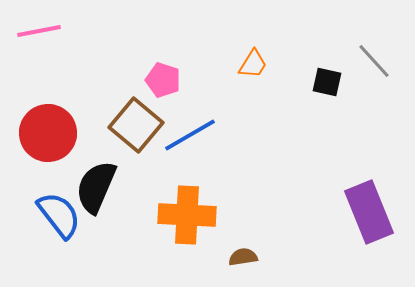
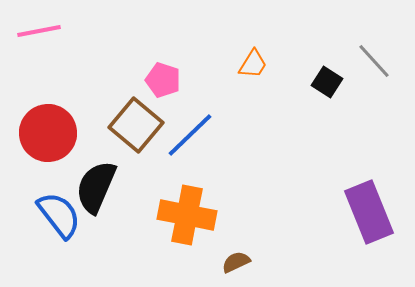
black square: rotated 20 degrees clockwise
blue line: rotated 14 degrees counterclockwise
orange cross: rotated 8 degrees clockwise
brown semicircle: moved 7 px left, 5 px down; rotated 16 degrees counterclockwise
